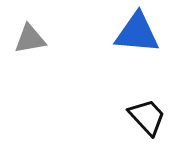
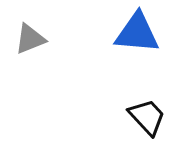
gray triangle: rotated 12 degrees counterclockwise
